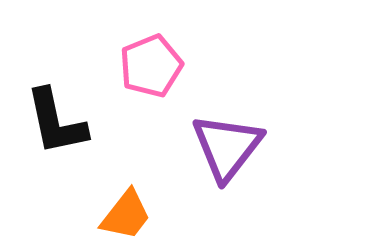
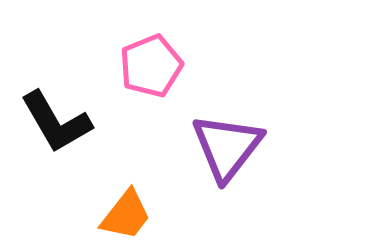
black L-shape: rotated 18 degrees counterclockwise
